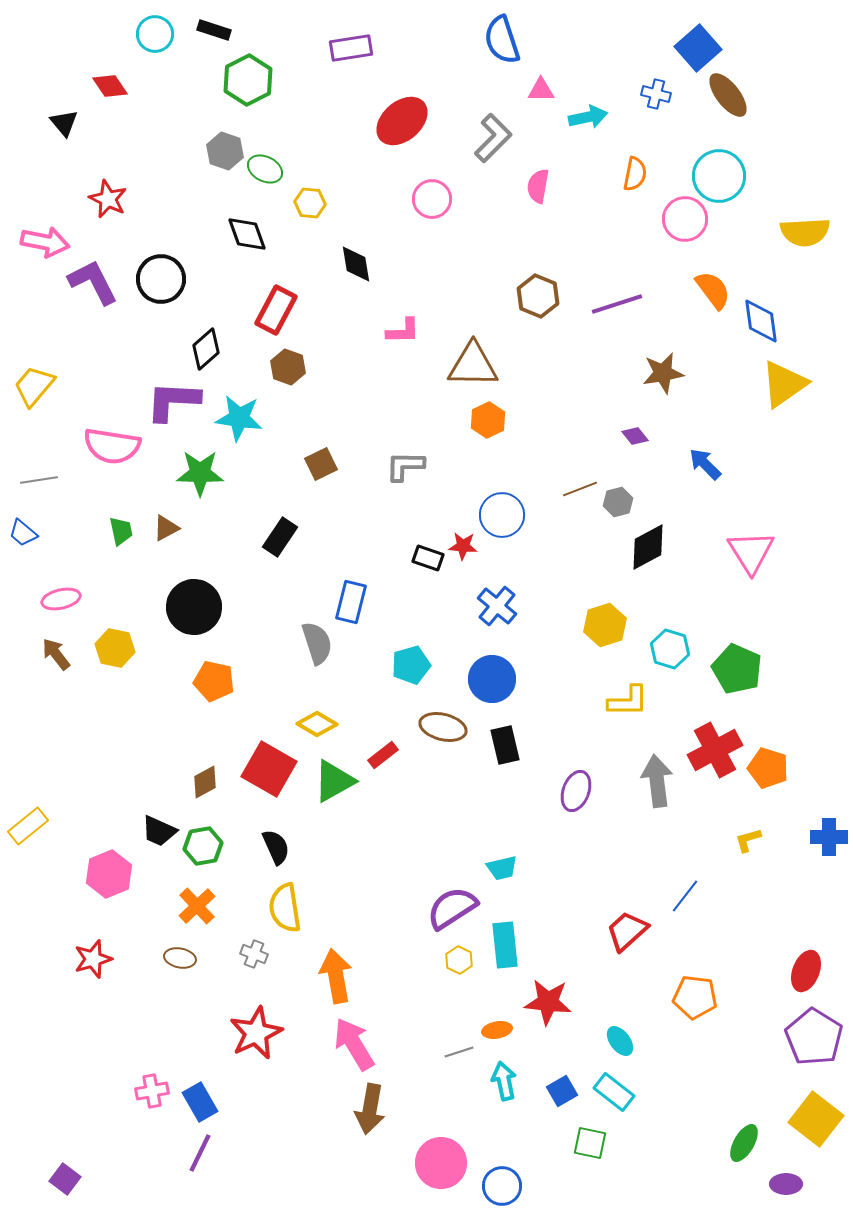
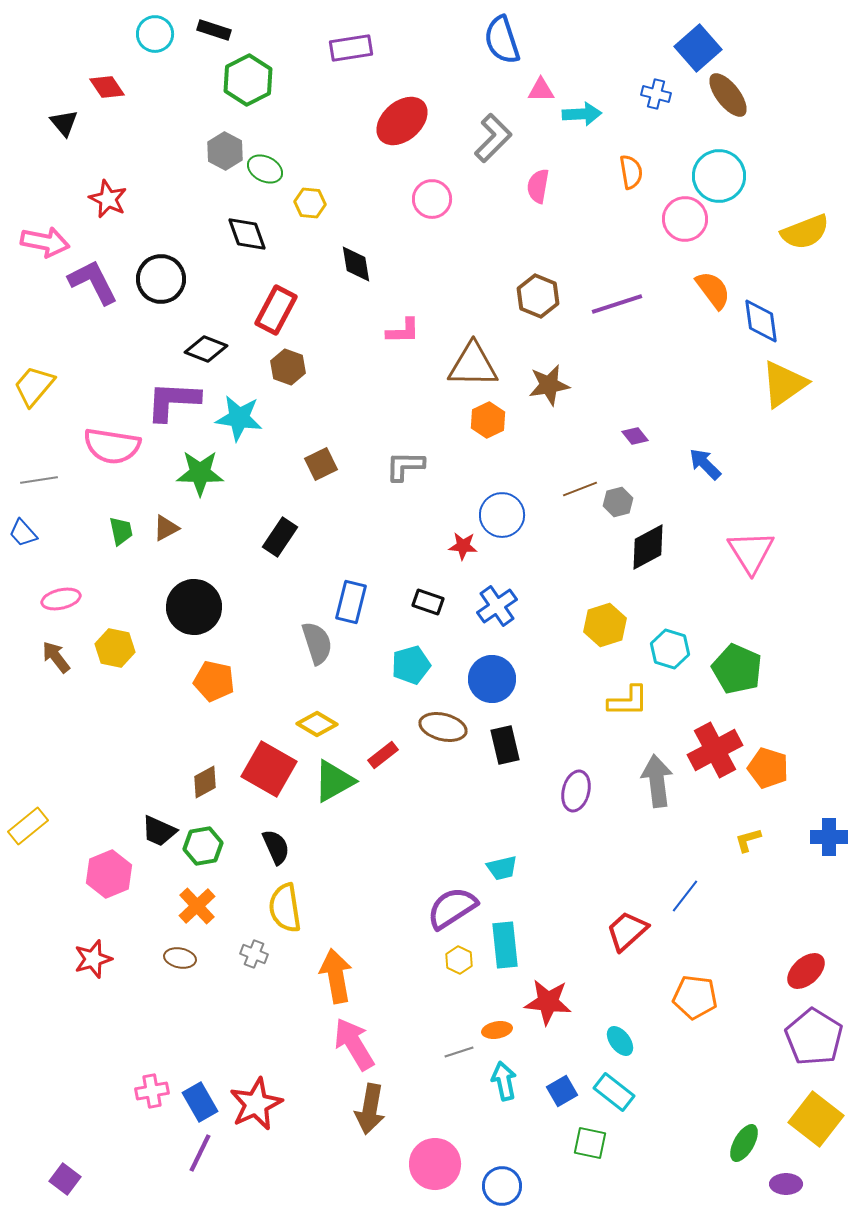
red diamond at (110, 86): moved 3 px left, 1 px down
cyan arrow at (588, 117): moved 6 px left, 3 px up; rotated 9 degrees clockwise
gray hexagon at (225, 151): rotated 9 degrees clockwise
orange semicircle at (635, 174): moved 4 px left, 2 px up; rotated 20 degrees counterclockwise
yellow semicircle at (805, 232): rotated 18 degrees counterclockwise
black diamond at (206, 349): rotated 63 degrees clockwise
brown star at (663, 373): moved 114 px left, 12 px down
blue trapezoid at (23, 533): rotated 8 degrees clockwise
black rectangle at (428, 558): moved 44 px down
blue cross at (497, 606): rotated 15 degrees clockwise
brown arrow at (56, 654): moved 3 px down
purple ellipse at (576, 791): rotated 6 degrees counterclockwise
red ellipse at (806, 971): rotated 27 degrees clockwise
red star at (256, 1033): moved 71 px down
pink circle at (441, 1163): moved 6 px left, 1 px down
